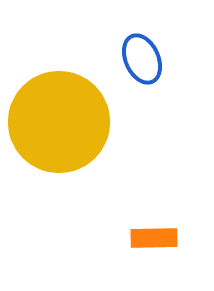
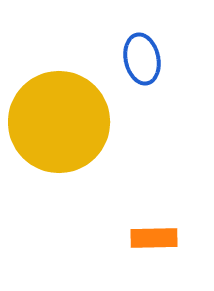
blue ellipse: rotated 12 degrees clockwise
